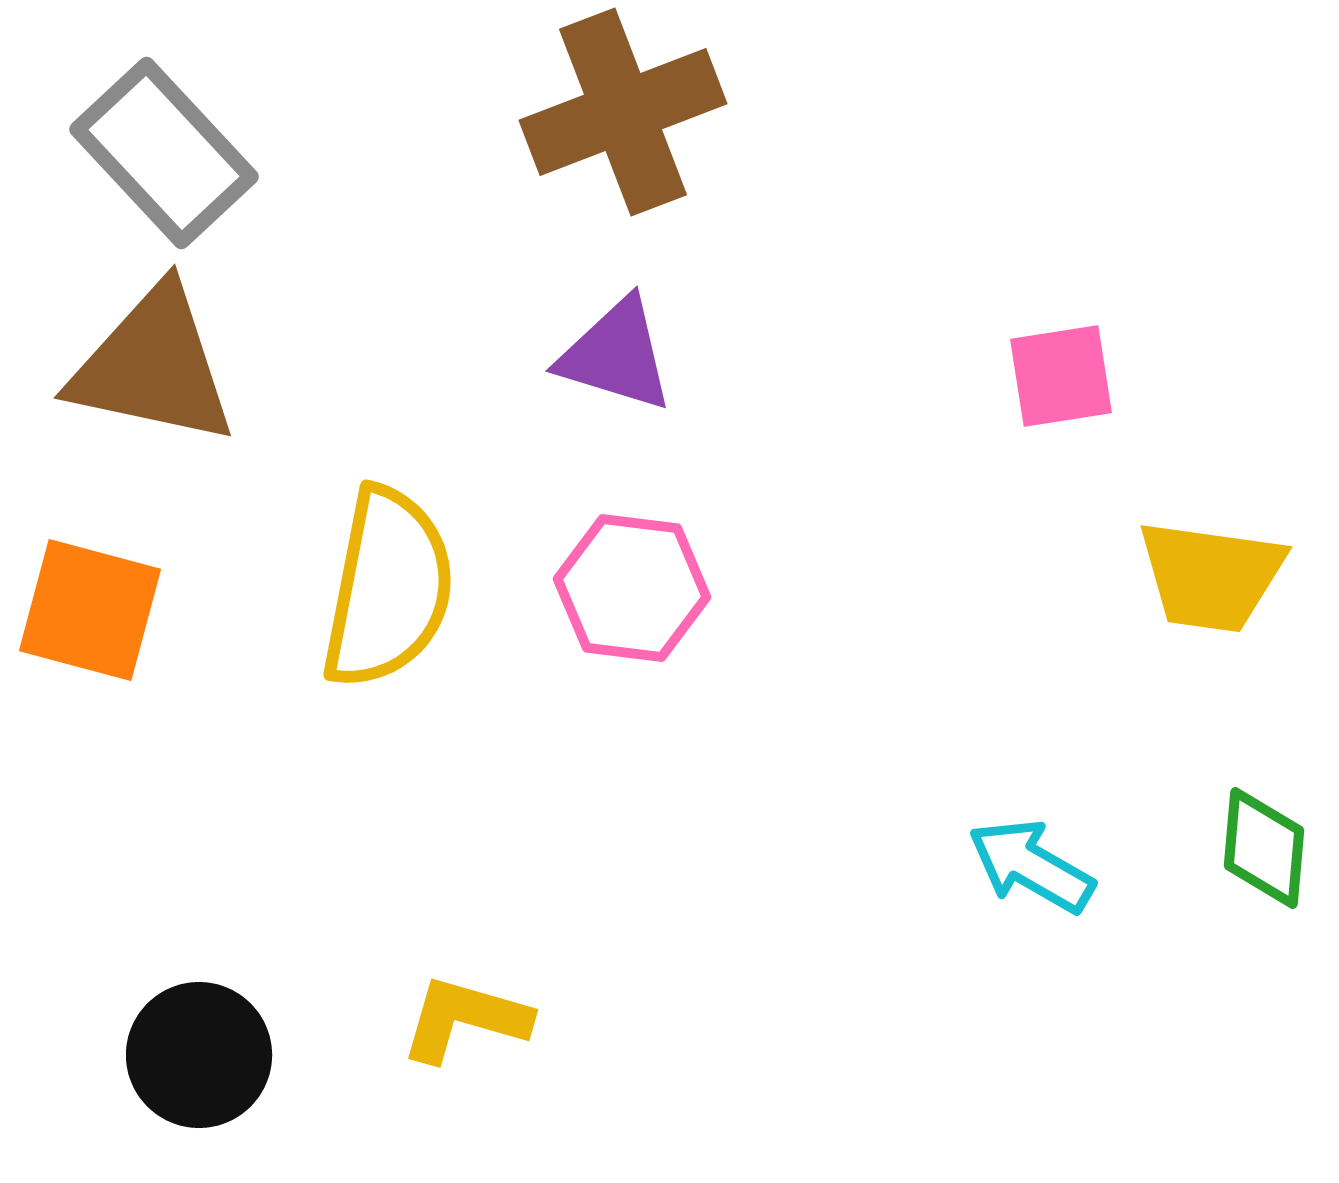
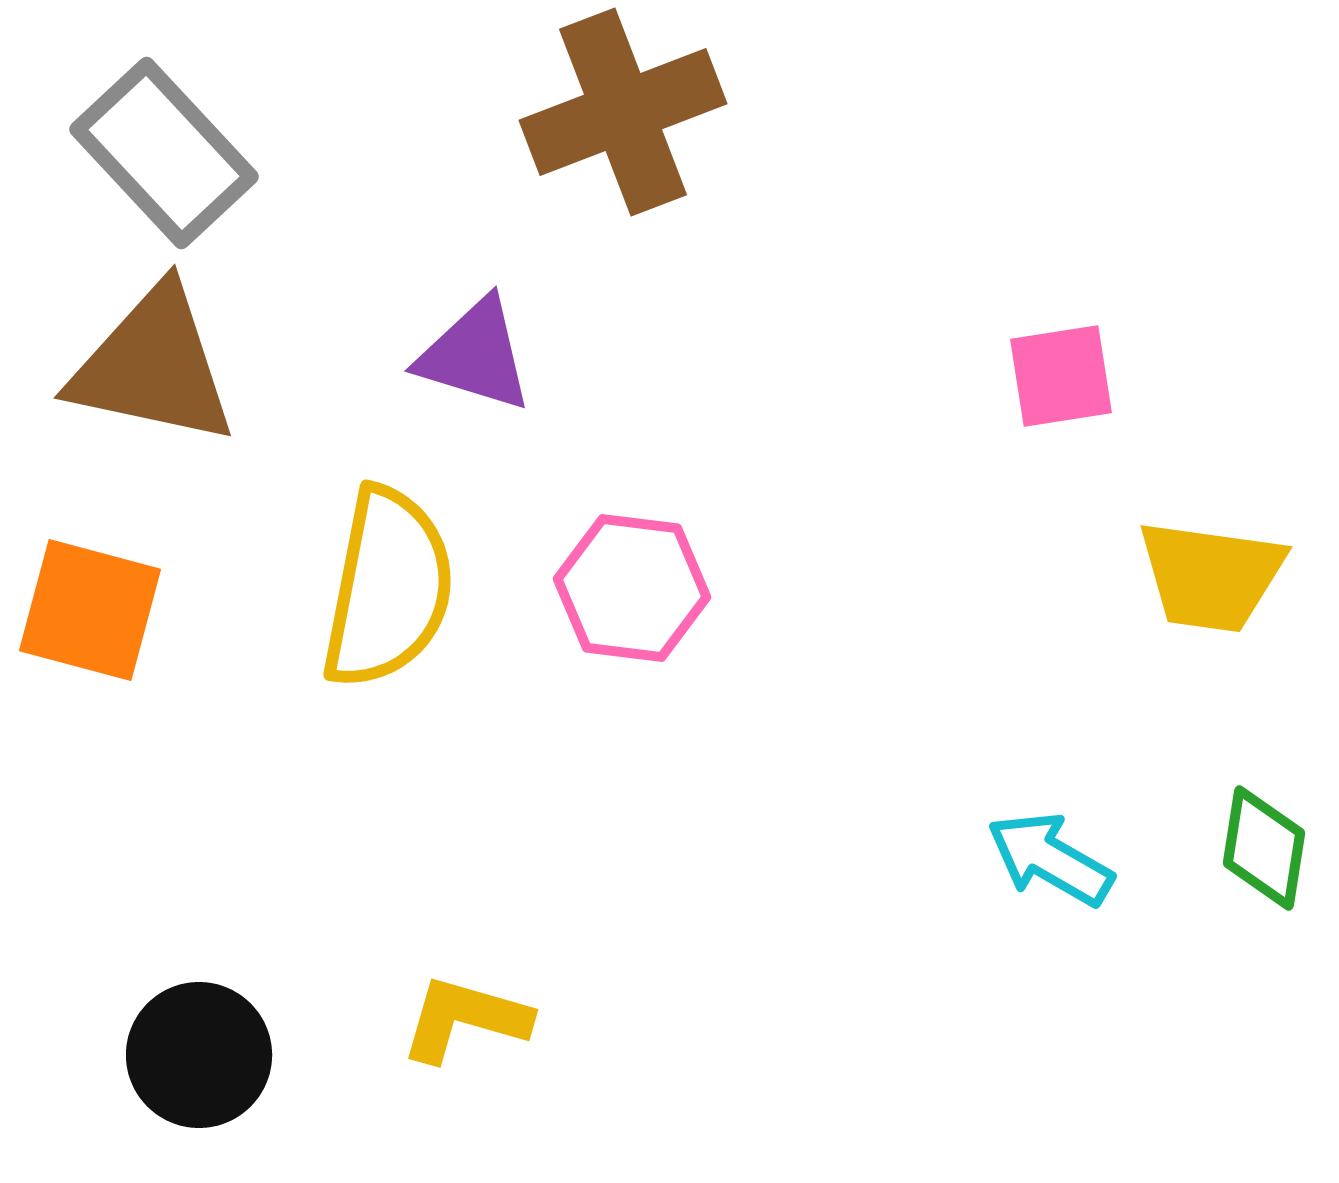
purple triangle: moved 141 px left
green diamond: rotated 4 degrees clockwise
cyan arrow: moved 19 px right, 7 px up
